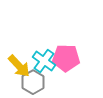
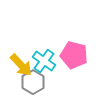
pink pentagon: moved 8 px right, 3 px up; rotated 12 degrees clockwise
yellow arrow: moved 2 px right, 1 px up
